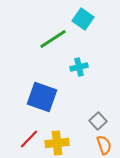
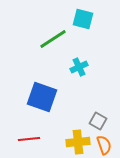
cyan square: rotated 20 degrees counterclockwise
cyan cross: rotated 12 degrees counterclockwise
gray square: rotated 18 degrees counterclockwise
red line: rotated 40 degrees clockwise
yellow cross: moved 21 px right, 1 px up
